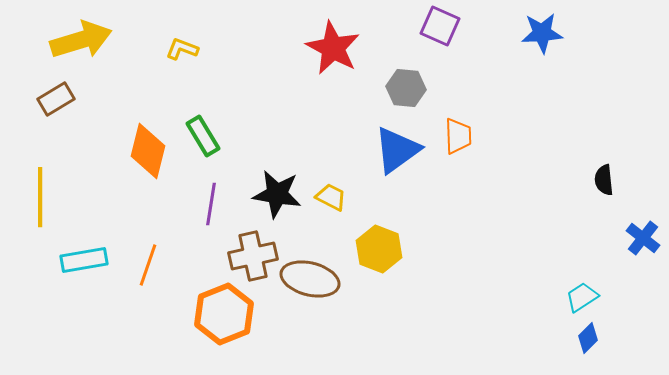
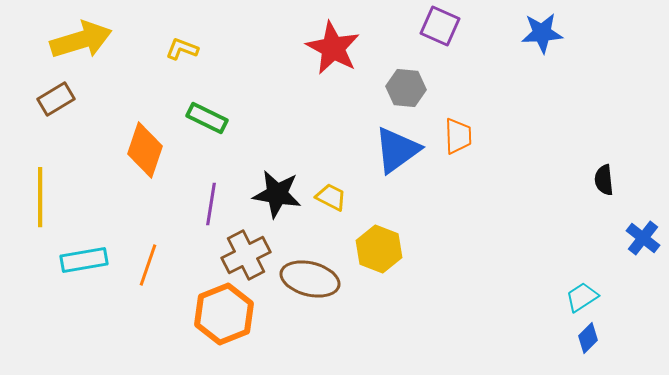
green rectangle: moved 4 px right, 18 px up; rotated 33 degrees counterclockwise
orange diamond: moved 3 px left, 1 px up; rotated 4 degrees clockwise
brown cross: moved 7 px left, 1 px up; rotated 15 degrees counterclockwise
